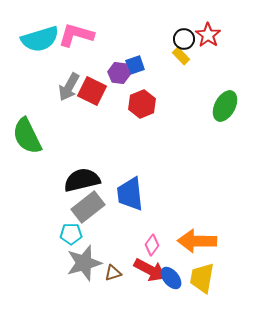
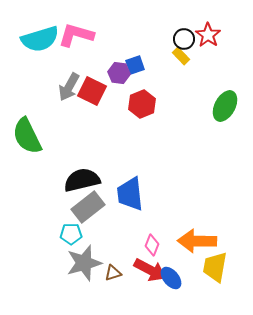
pink diamond: rotated 15 degrees counterclockwise
yellow trapezoid: moved 13 px right, 11 px up
